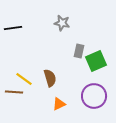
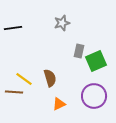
gray star: rotated 28 degrees counterclockwise
